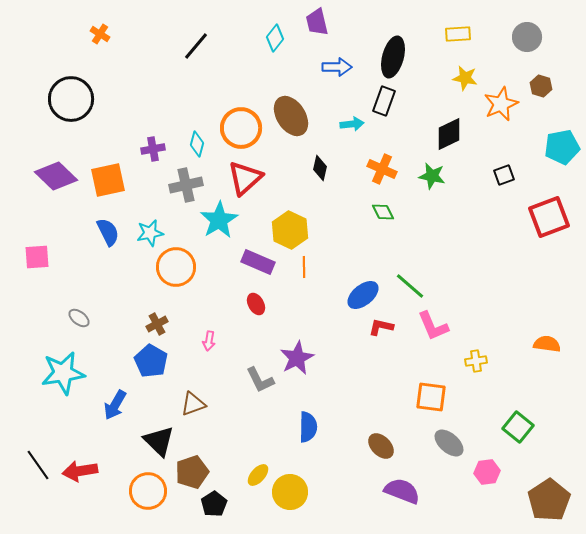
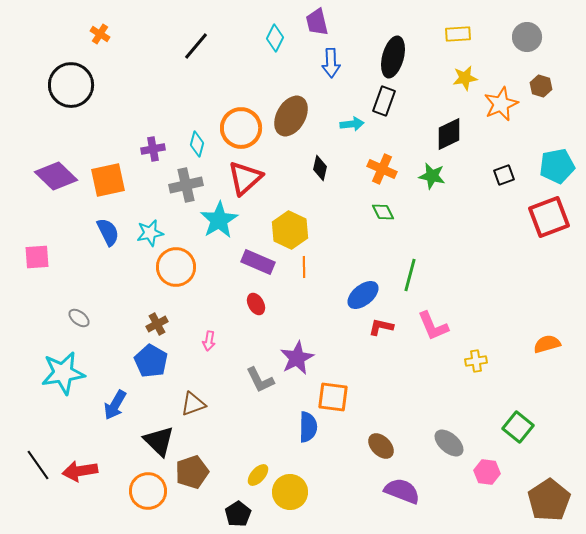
cyan diamond at (275, 38): rotated 12 degrees counterclockwise
blue arrow at (337, 67): moved 6 px left, 4 px up; rotated 88 degrees clockwise
yellow star at (465, 78): rotated 20 degrees counterclockwise
black circle at (71, 99): moved 14 px up
brown ellipse at (291, 116): rotated 63 degrees clockwise
cyan pentagon at (562, 147): moved 5 px left, 19 px down
green line at (410, 286): moved 11 px up; rotated 64 degrees clockwise
orange semicircle at (547, 344): rotated 24 degrees counterclockwise
orange square at (431, 397): moved 98 px left
pink hexagon at (487, 472): rotated 15 degrees clockwise
black pentagon at (214, 504): moved 24 px right, 10 px down
